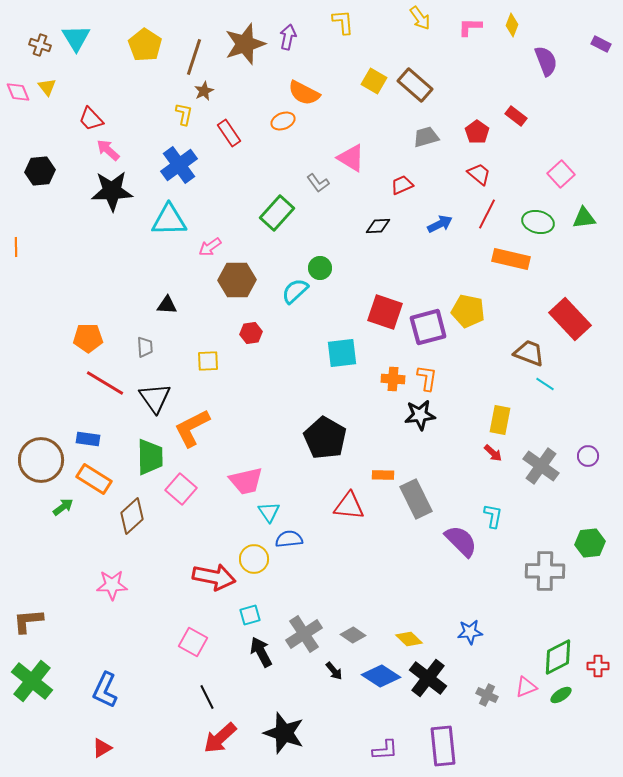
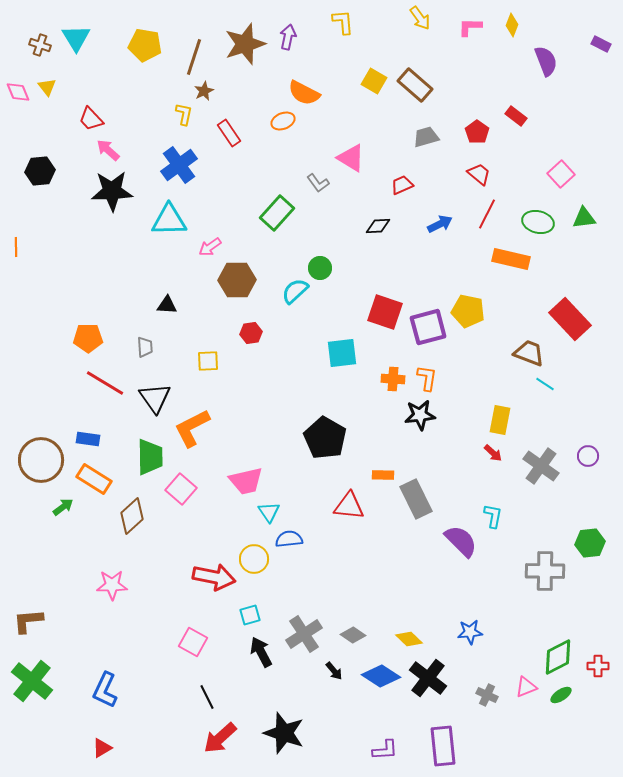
yellow pentagon at (145, 45): rotated 24 degrees counterclockwise
